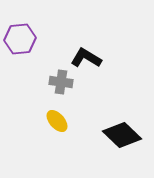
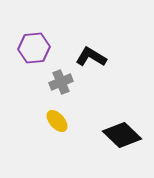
purple hexagon: moved 14 px right, 9 px down
black L-shape: moved 5 px right, 1 px up
gray cross: rotated 30 degrees counterclockwise
